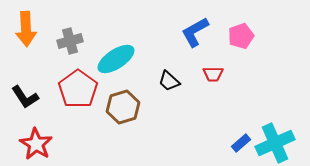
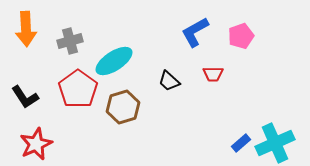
cyan ellipse: moved 2 px left, 2 px down
red star: rotated 16 degrees clockwise
